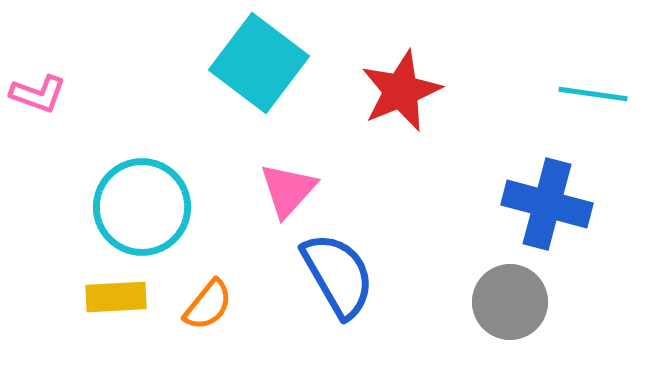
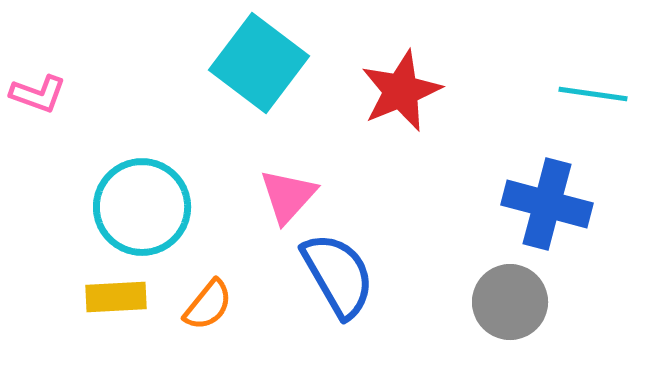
pink triangle: moved 6 px down
